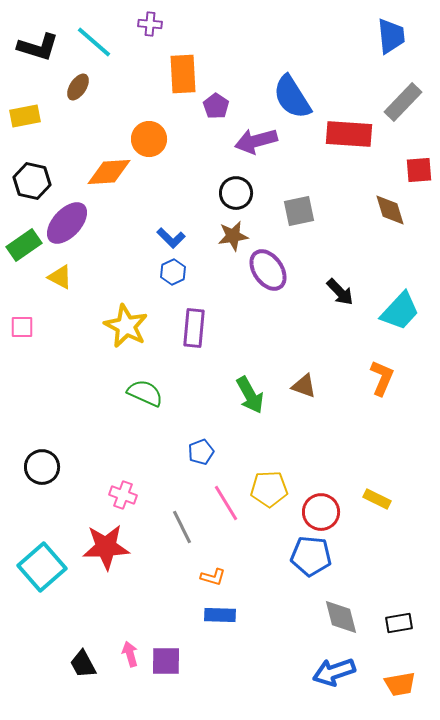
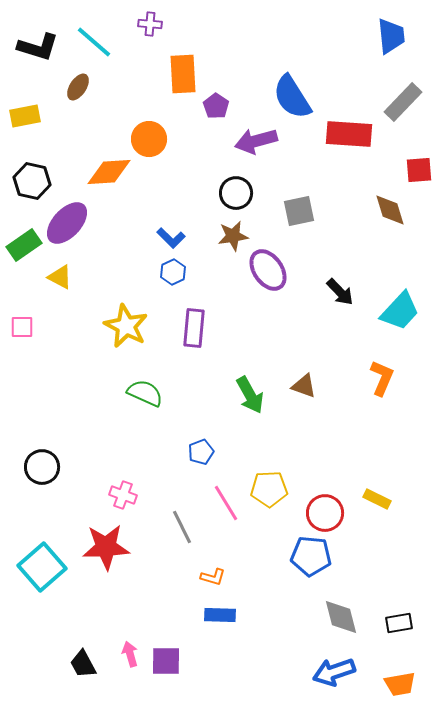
red circle at (321, 512): moved 4 px right, 1 px down
